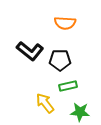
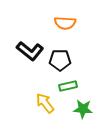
green star: moved 3 px right, 3 px up
